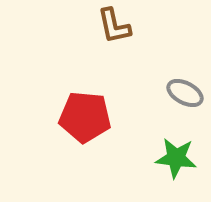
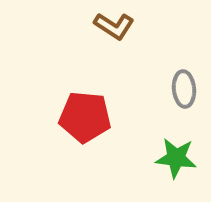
brown L-shape: rotated 45 degrees counterclockwise
gray ellipse: moved 1 px left, 4 px up; rotated 57 degrees clockwise
